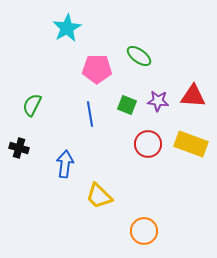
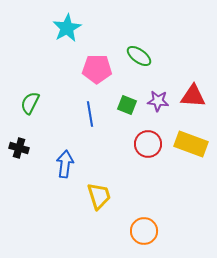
green semicircle: moved 2 px left, 2 px up
yellow trapezoid: rotated 152 degrees counterclockwise
